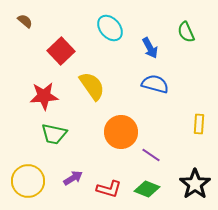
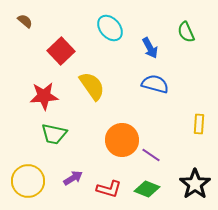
orange circle: moved 1 px right, 8 px down
